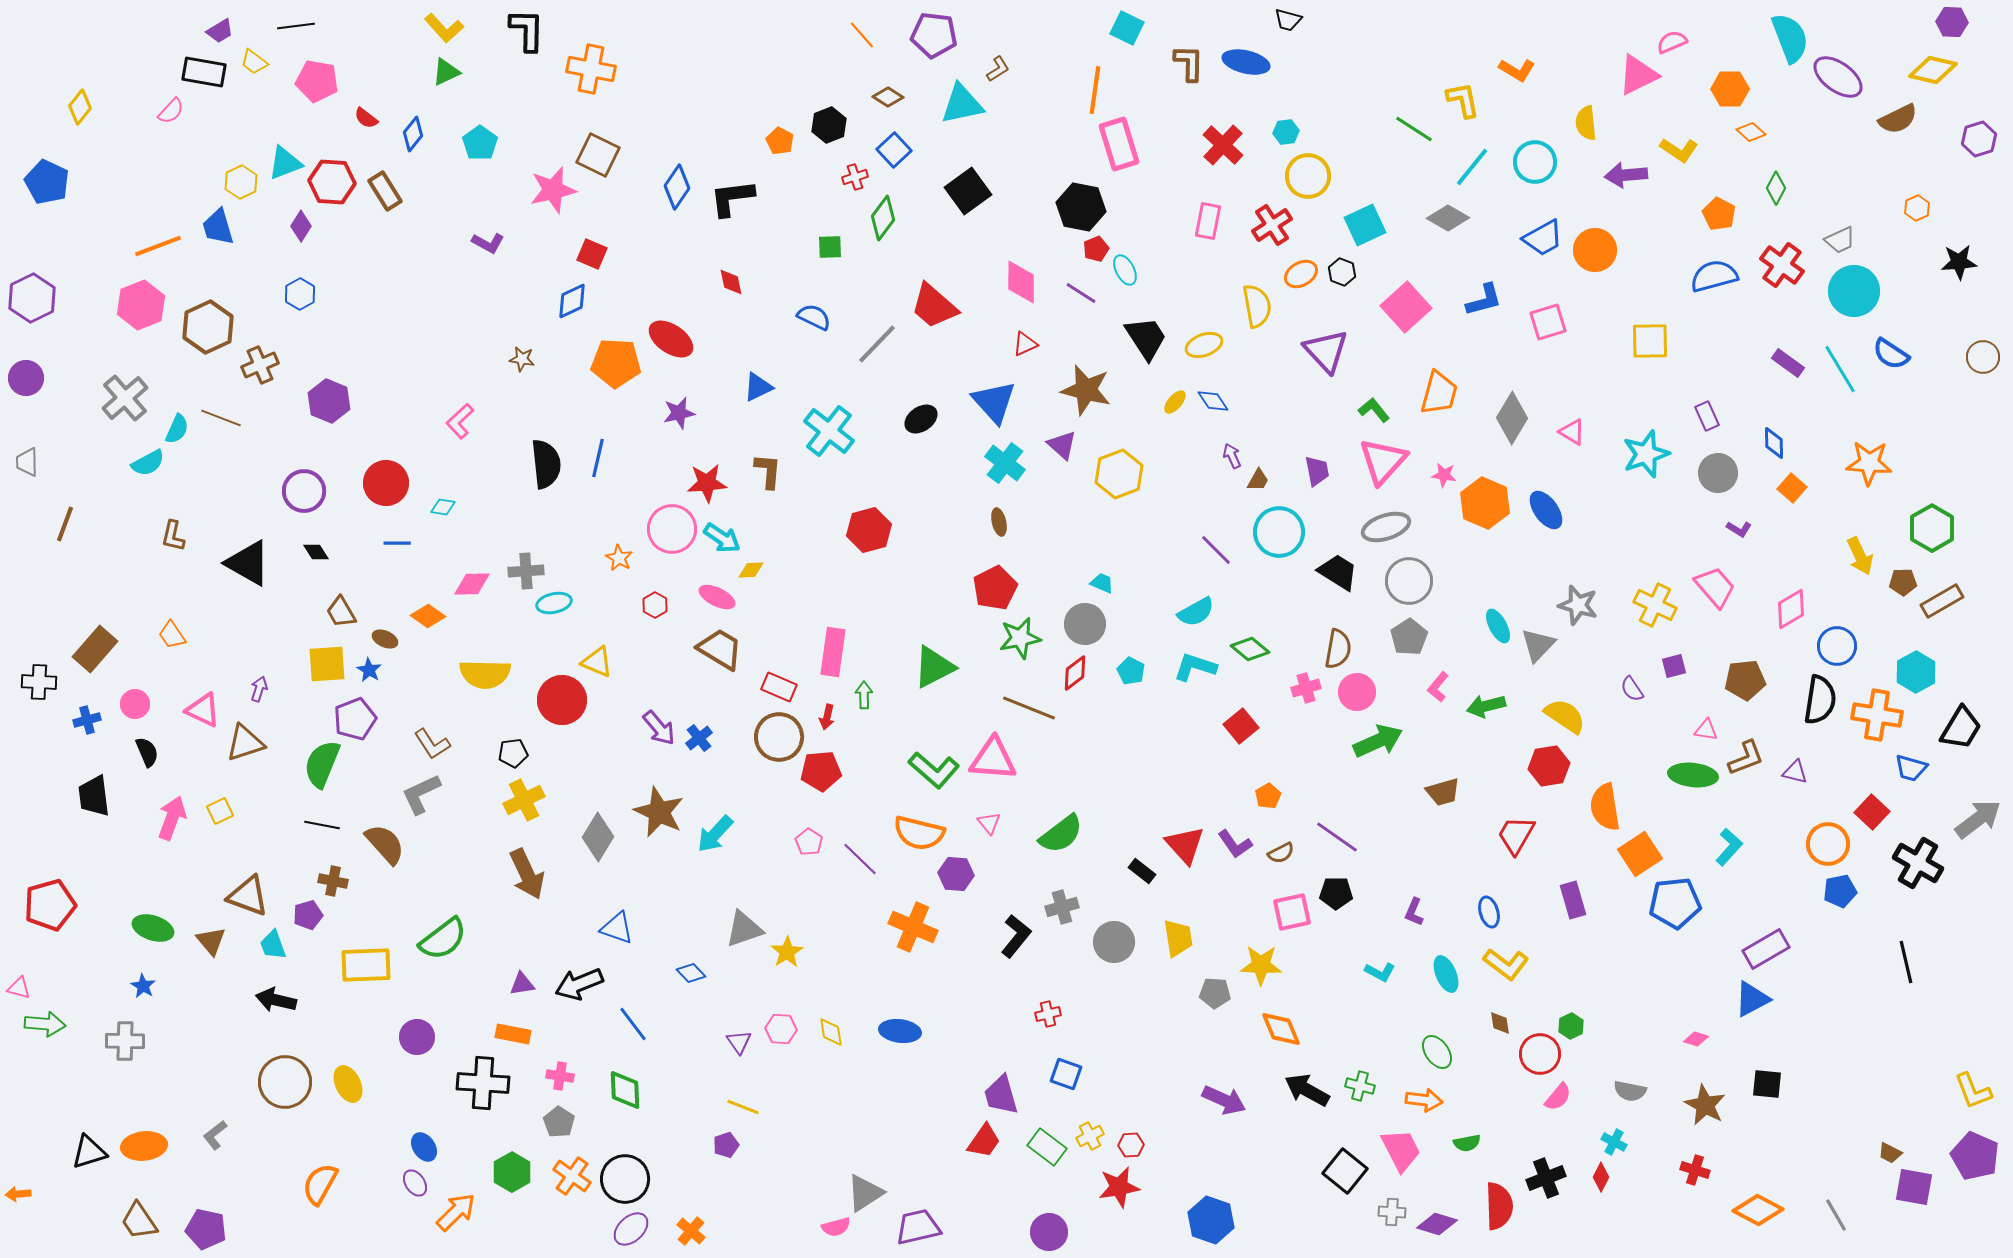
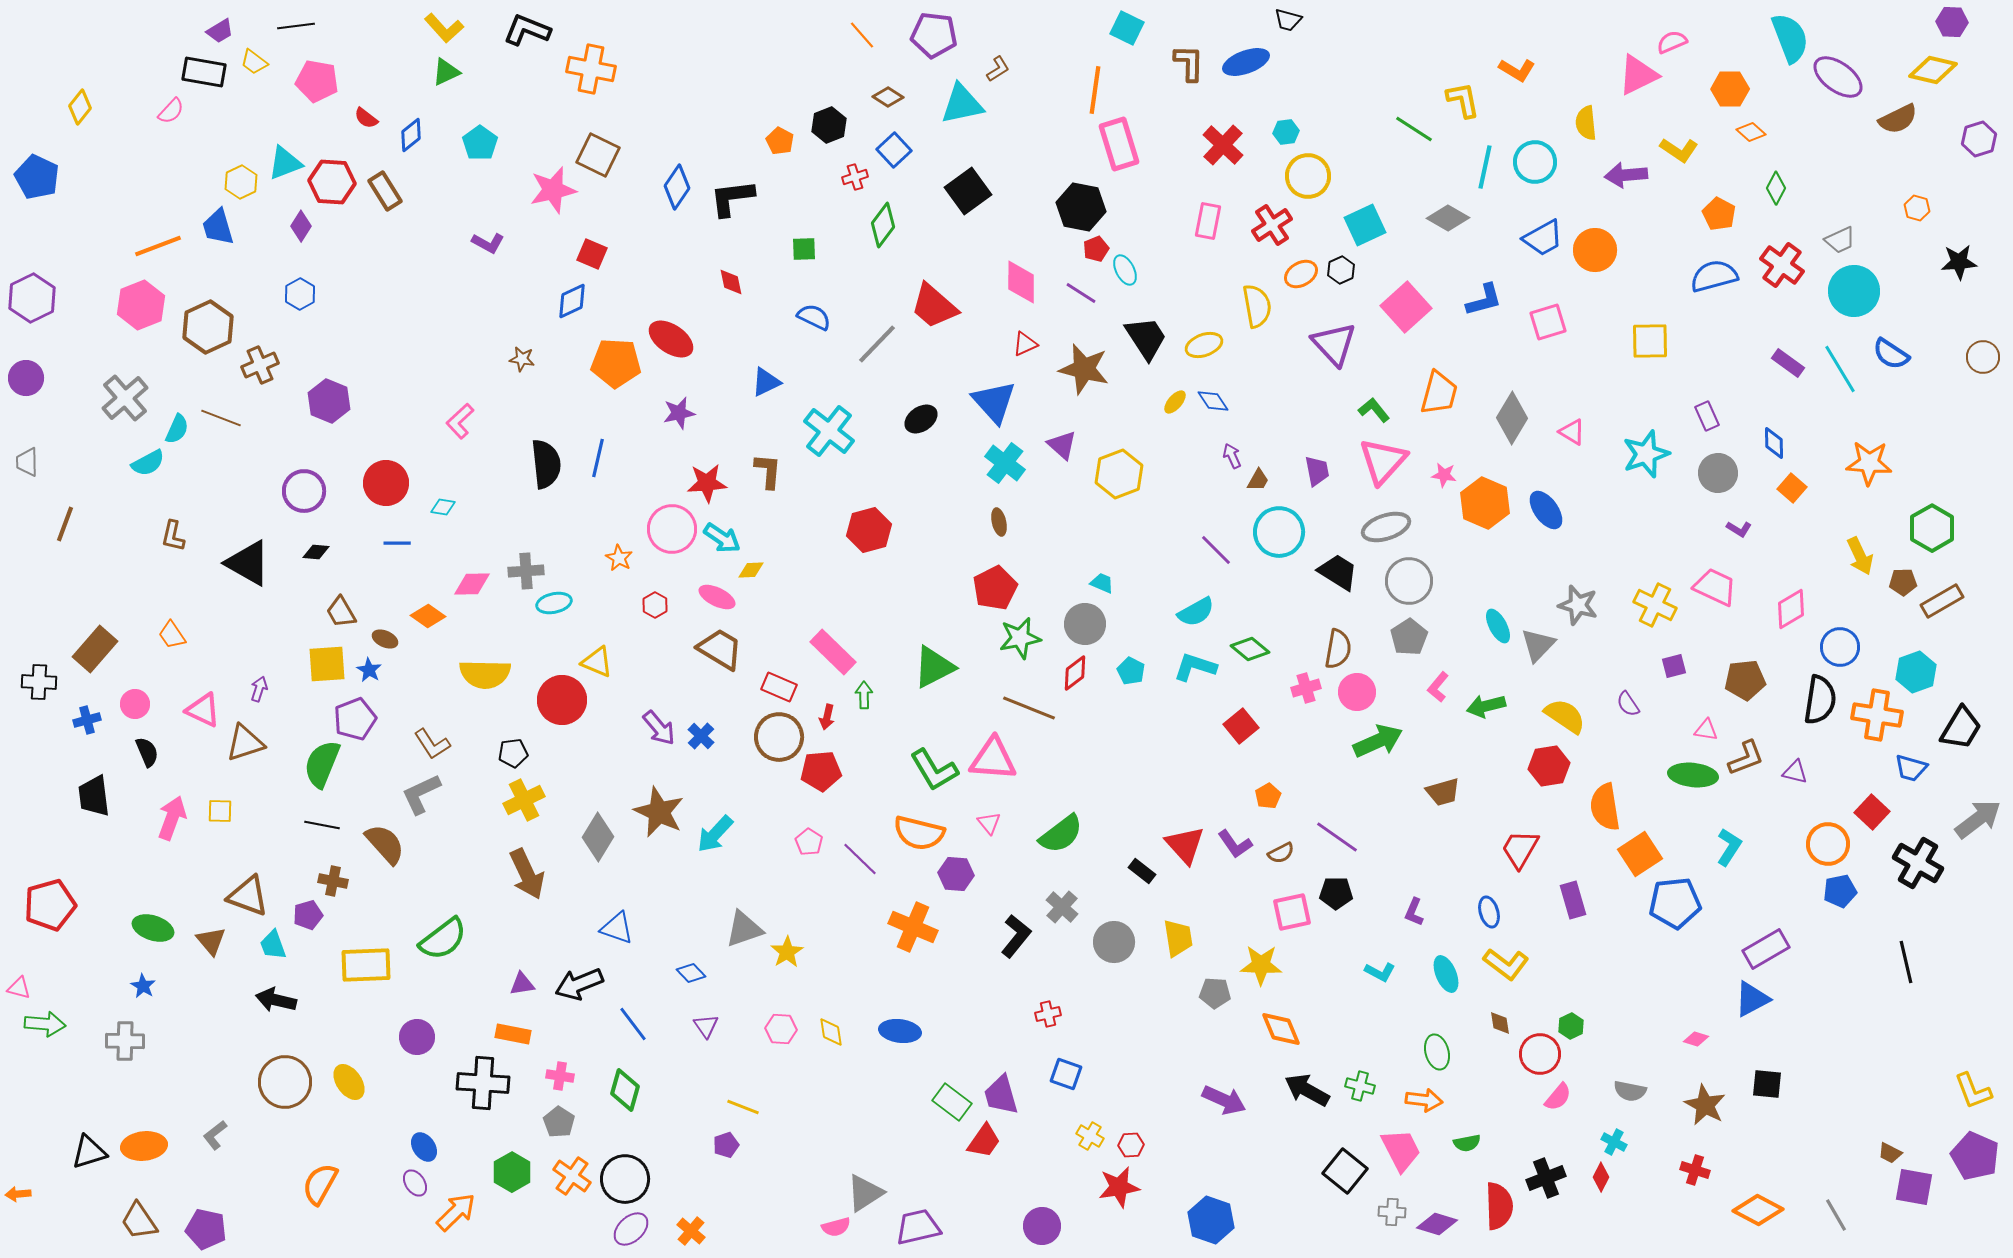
black L-shape at (527, 30): rotated 69 degrees counterclockwise
blue ellipse at (1246, 62): rotated 33 degrees counterclockwise
blue diamond at (413, 134): moved 2 px left, 1 px down; rotated 12 degrees clockwise
cyan line at (1472, 167): moved 13 px right; rotated 27 degrees counterclockwise
blue pentagon at (47, 182): moved 10 px left, 5 px up
orange hexagon at (1917, 208): rotated 20 degrees counterclockwise
green diamond at (883, 218): moved 7 px down
green square at (830, 247): moved 26 px left, 2 px down
black hexagon at (1342, 272): moved 1 px left, 2 px up; rotated 16 degrees clockwise
purple triangle at (1326, 351): moved 8 px right, 7 px up
blue triangle at (758, 387): moved 8 px right, 5 px up
brown star at (1086, 390): moved 2 px left, 21 px up
black diamond at (316, 552): rotated 52 degrees counterclockwise
pink trapezoid at (1715, 587): rotated 24 degrees counterclockwise
blue circle at (1837, 646): moved 3 px right, 1 px down
pink rectangle at (833, 652): rotated 54 degrees counterclockwise
cyan hexagon at (1916, 672): rotated 9 degrees clockwise
purple semicircle at (1632, 689): moved 4 px left, 15 px down
blue cross at (699, 738): moved 2 px right, 2 px up; rotated 8 degrees counterclockwise
green L-shape at (934, 770): rotated 18 degrees clockwise
yellow square at (220, 811): rotated 28 degrees clockwise
red trapezoid at (1516, 835): moved 4 px right, 14 px down
cyan L-shape at (1729, 847): rotated 9 degrees counterclockwise
gray cross at (1062, 907): rotated 32 degrees counterclockwise
purple triangle at (739, 1042): moved 33 px left, 16 px up
green ellipse at (1437, 1052): rotated 20 degrees clockwise
yellow ellipse at (348, 1084): moved 1 px right, 2 px up; rotated 9 degrees counterclockwise
green diamond at (625, 1090): rotated 18 degrees clockwise
yellow cross at (1090, 1136): rotated 32 degrees counterclockwise
green rectangle at (1047, 1147): moved 95 px left, 45 px up
purple circle at (1049, 1232): moved 7 px left, 6 px up
